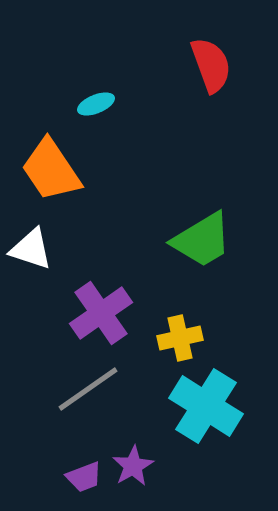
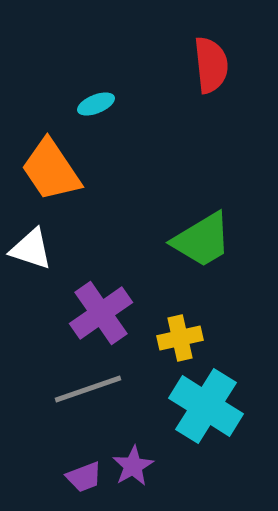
red semicircle: rotated 14 degrees clockwise
gray line: rotated 16 degrees clockwise
